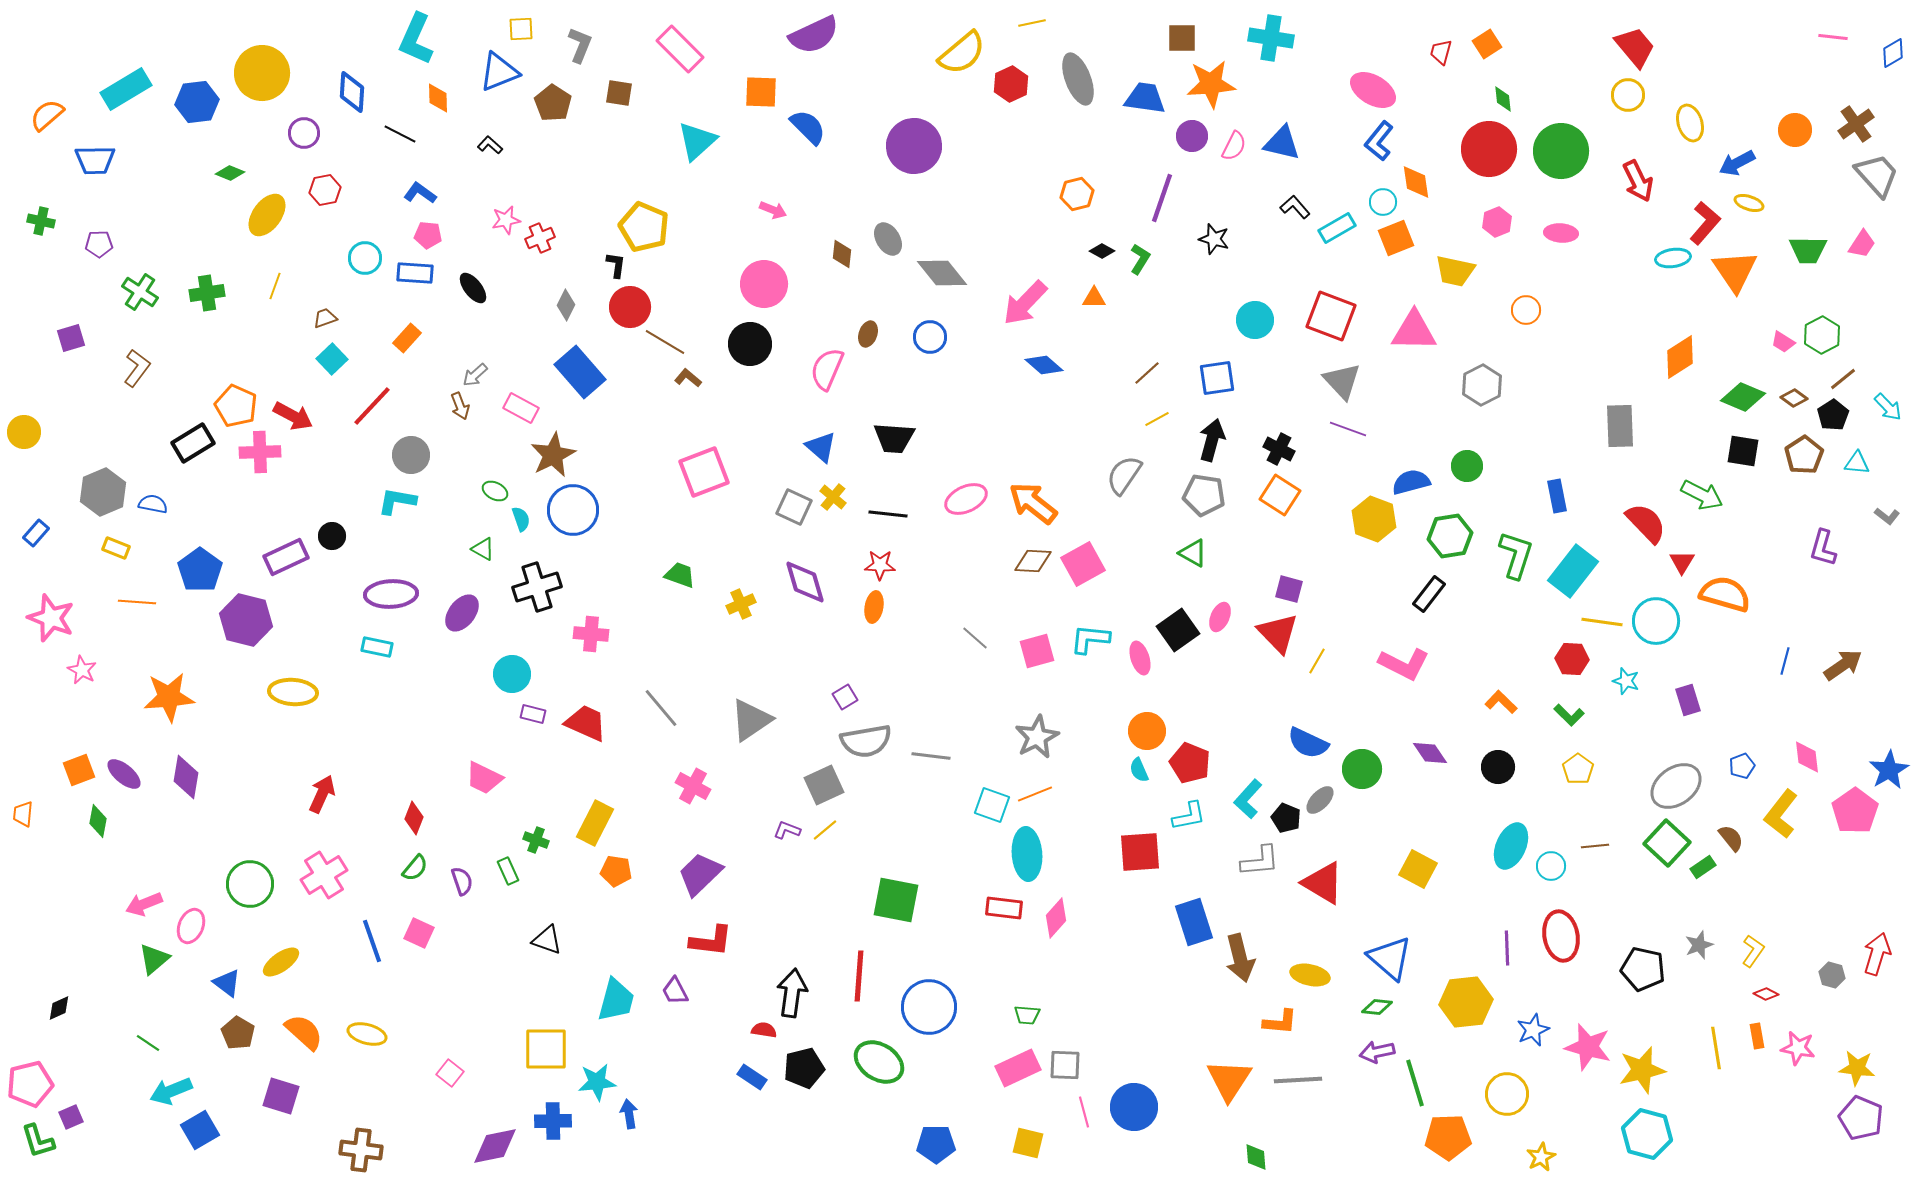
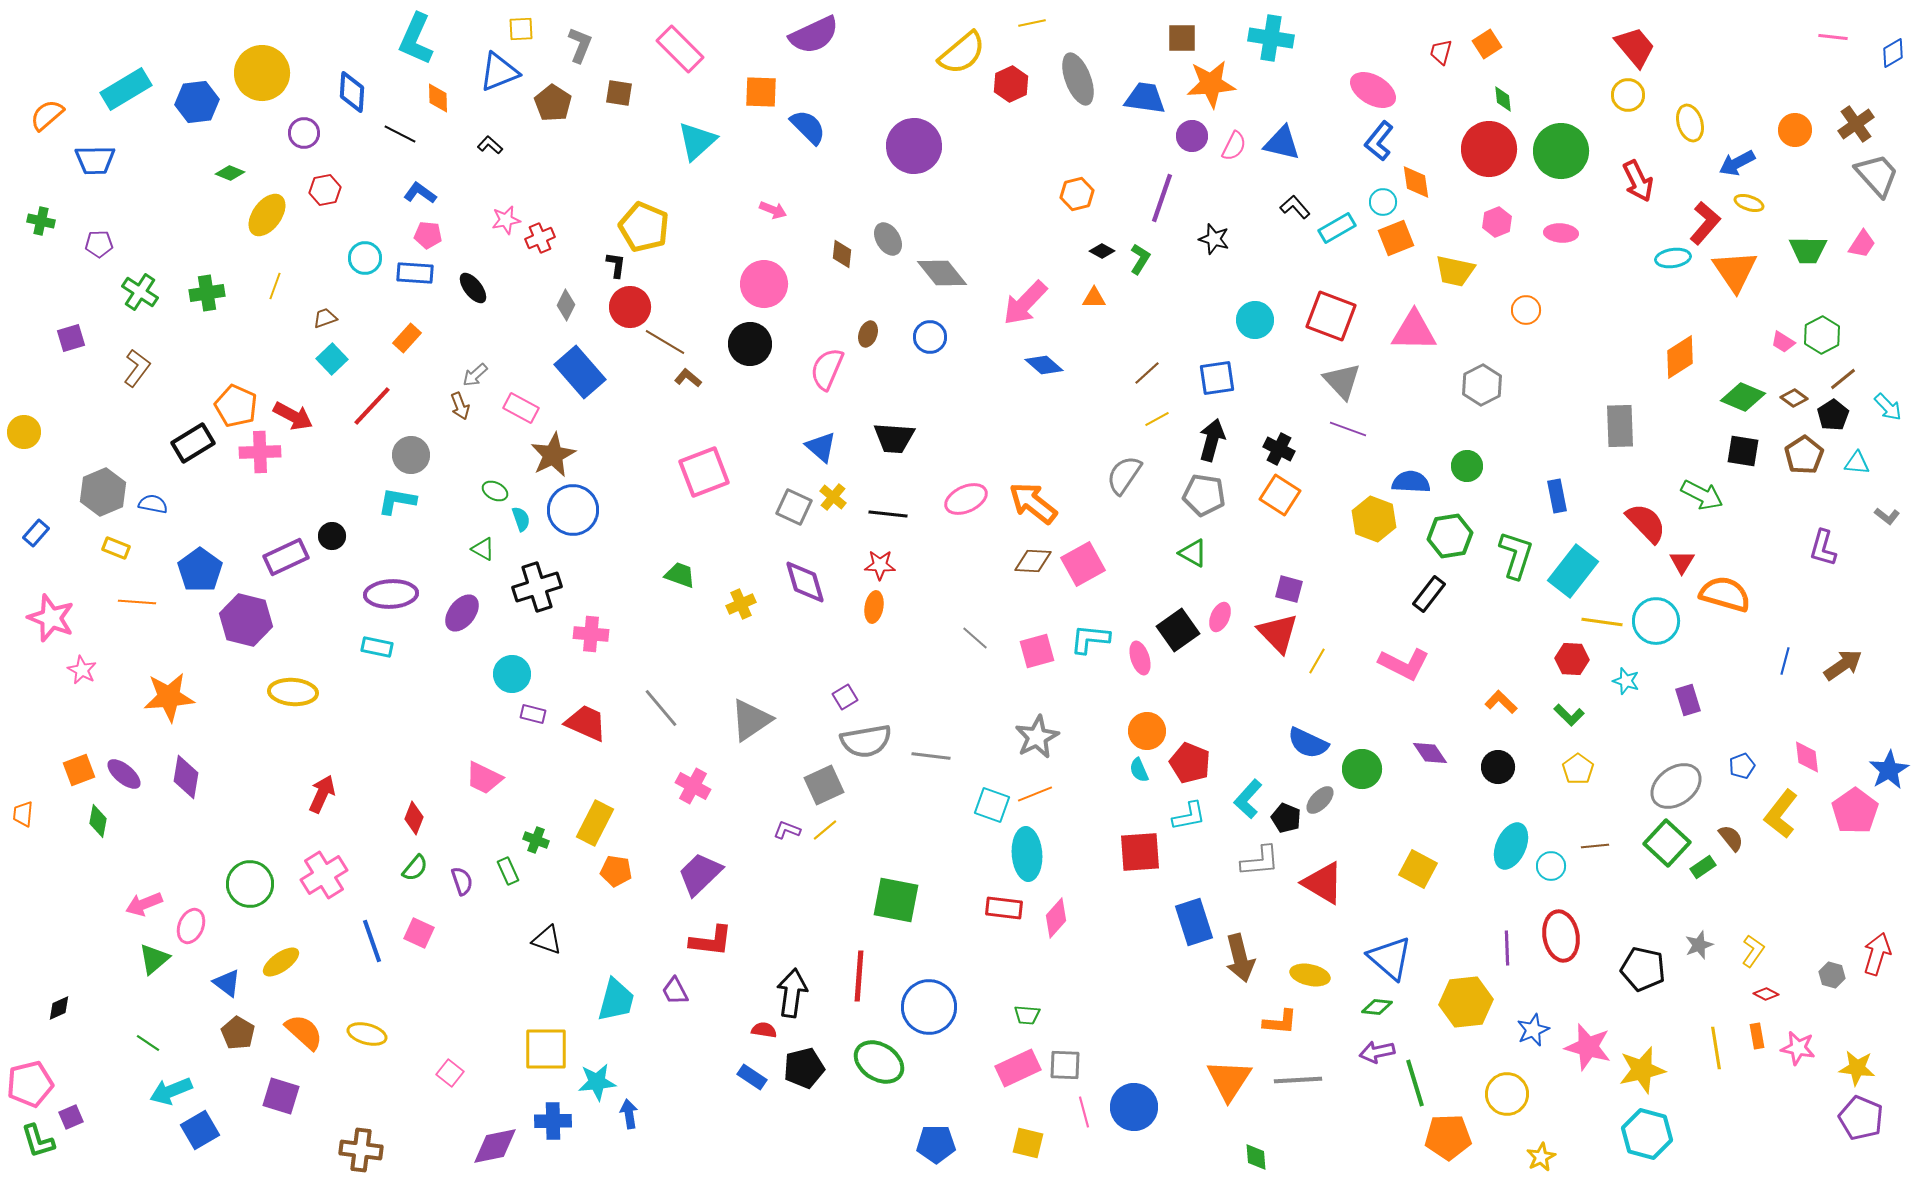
blue semicircle at (1411, 482): rotated 18 degrees clockwise
